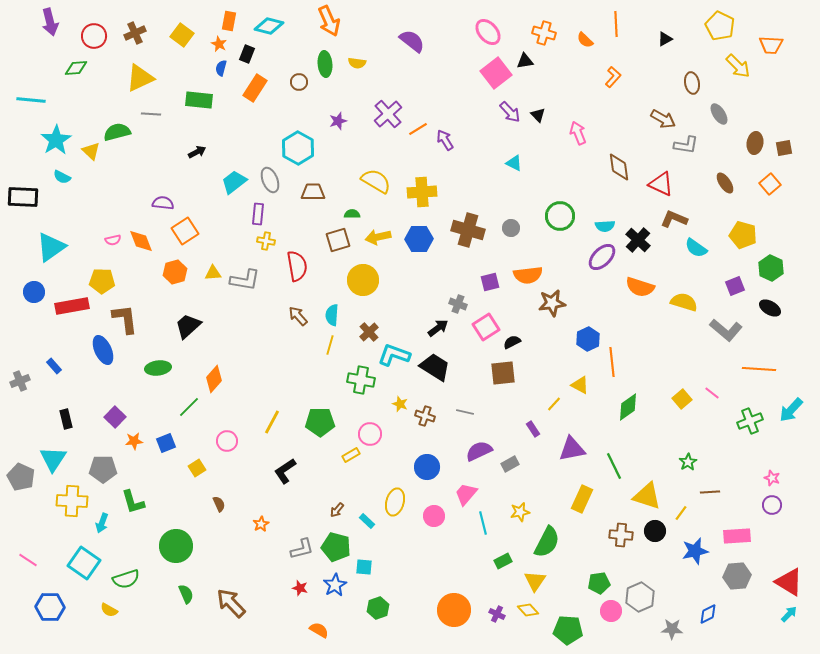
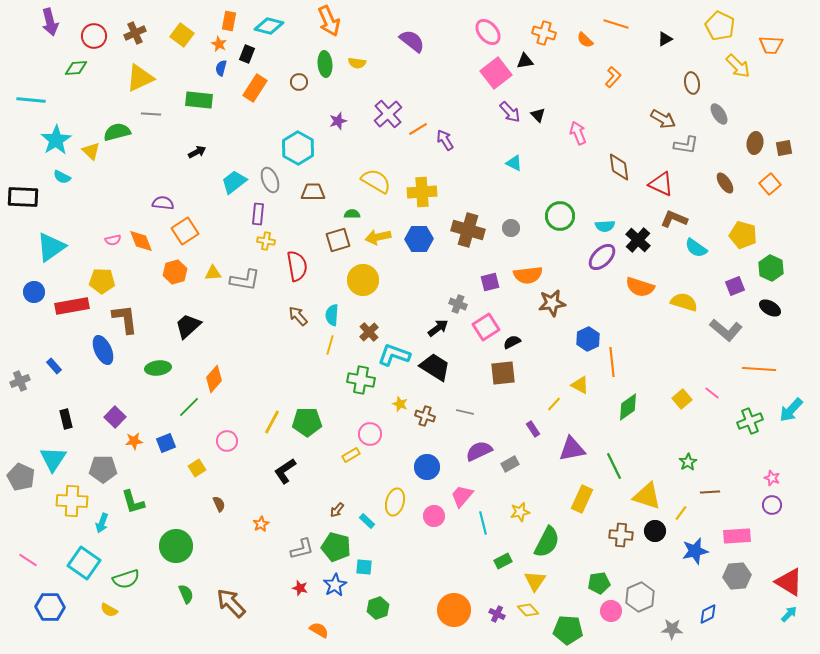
orange line at (616, 24): rotated 70 degrees counterclockwise
green pentagon at (320, 422): moved 13 px left
pink trapezoid at (466, 494): moved 4 px left, 2 px down
